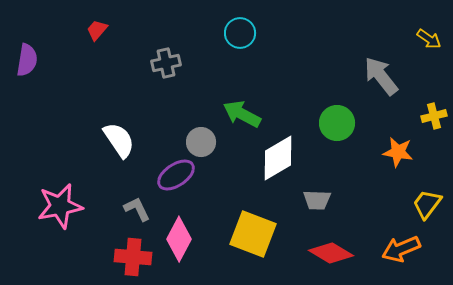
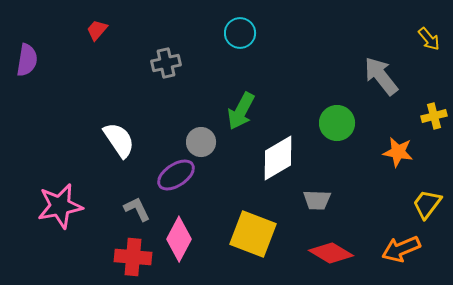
yellow arrow: rotated 15 degrees clockwise
green arrow: moved 1 px left, 3 px up; rotated 90 degrees counterclockwise
